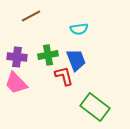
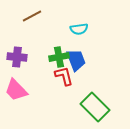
brown line: moved 1 px right
green cross: moved 11 px right, 2 px down
pink trapezoid: moved 7 px down
green rectangle: rotated 8 degrees clockwise
